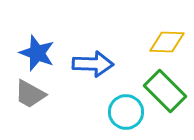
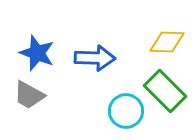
blue arrow: moved 2 px right, 6 px up
gray trapezoid: moved 1 px left, 1 px down
cyan circle: moved 1 px up
